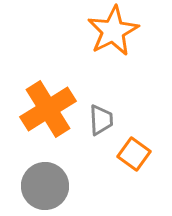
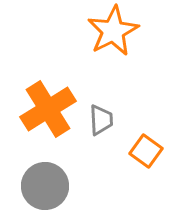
orange square: moved 12 px right, 3 px up
